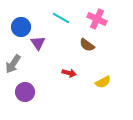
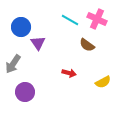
cyan line: moved 9 px right, 2 px down
